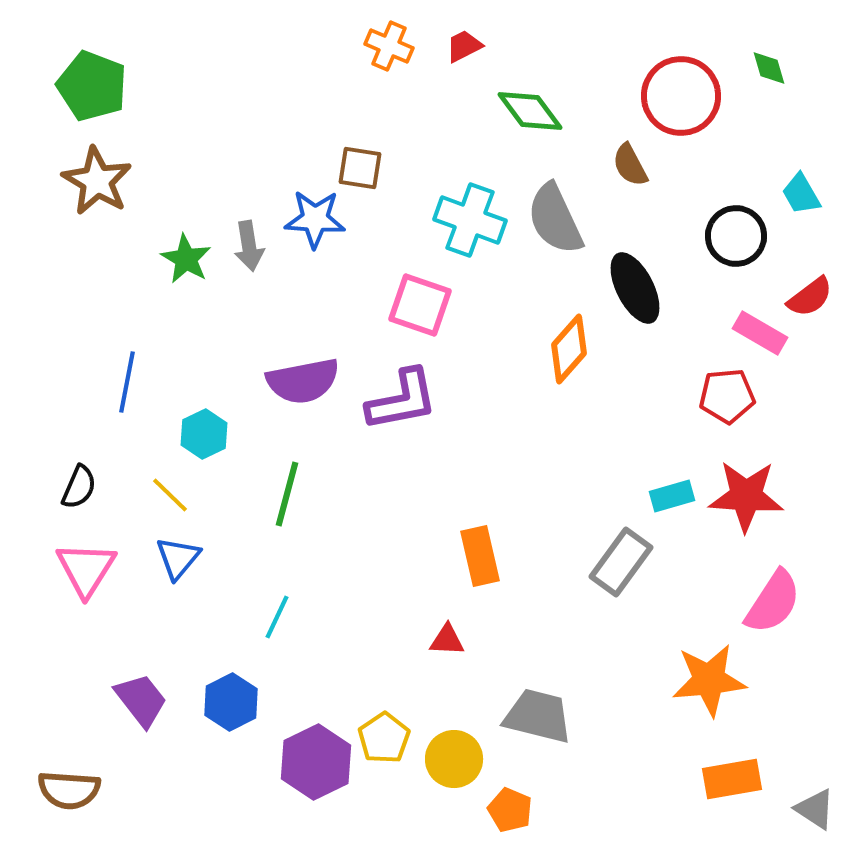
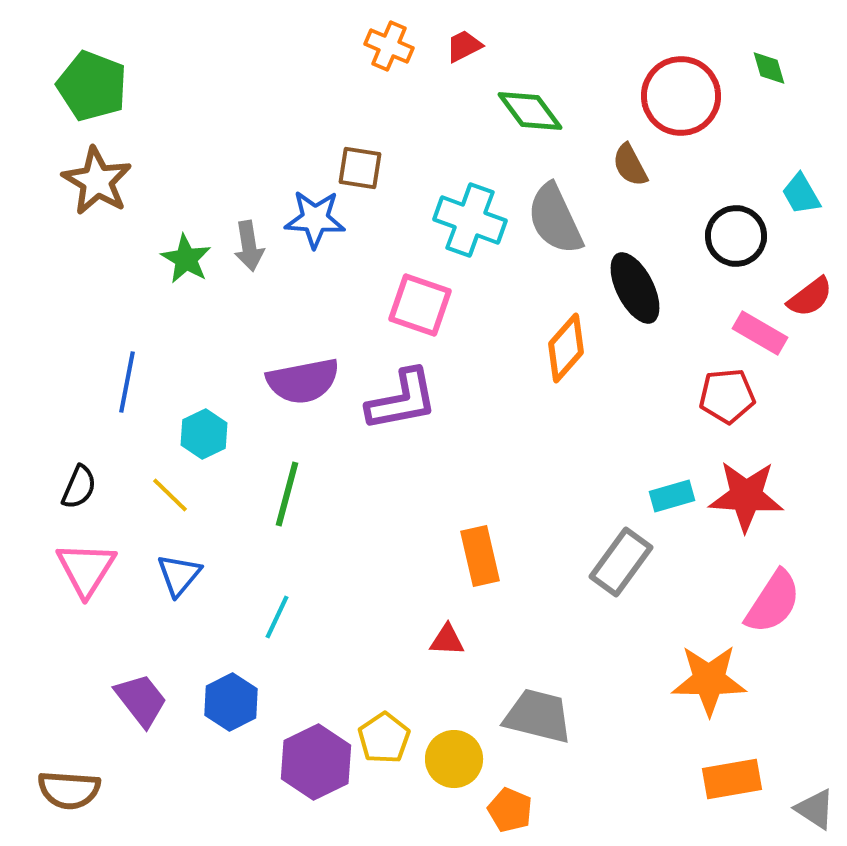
orange diamond at (569, 349): moved 3 px left, 1 px up
blue triangle at (178, 558): moved 1 px right, 17 px down
orange star at (709, 680): rotated 6 degrees clockwise
